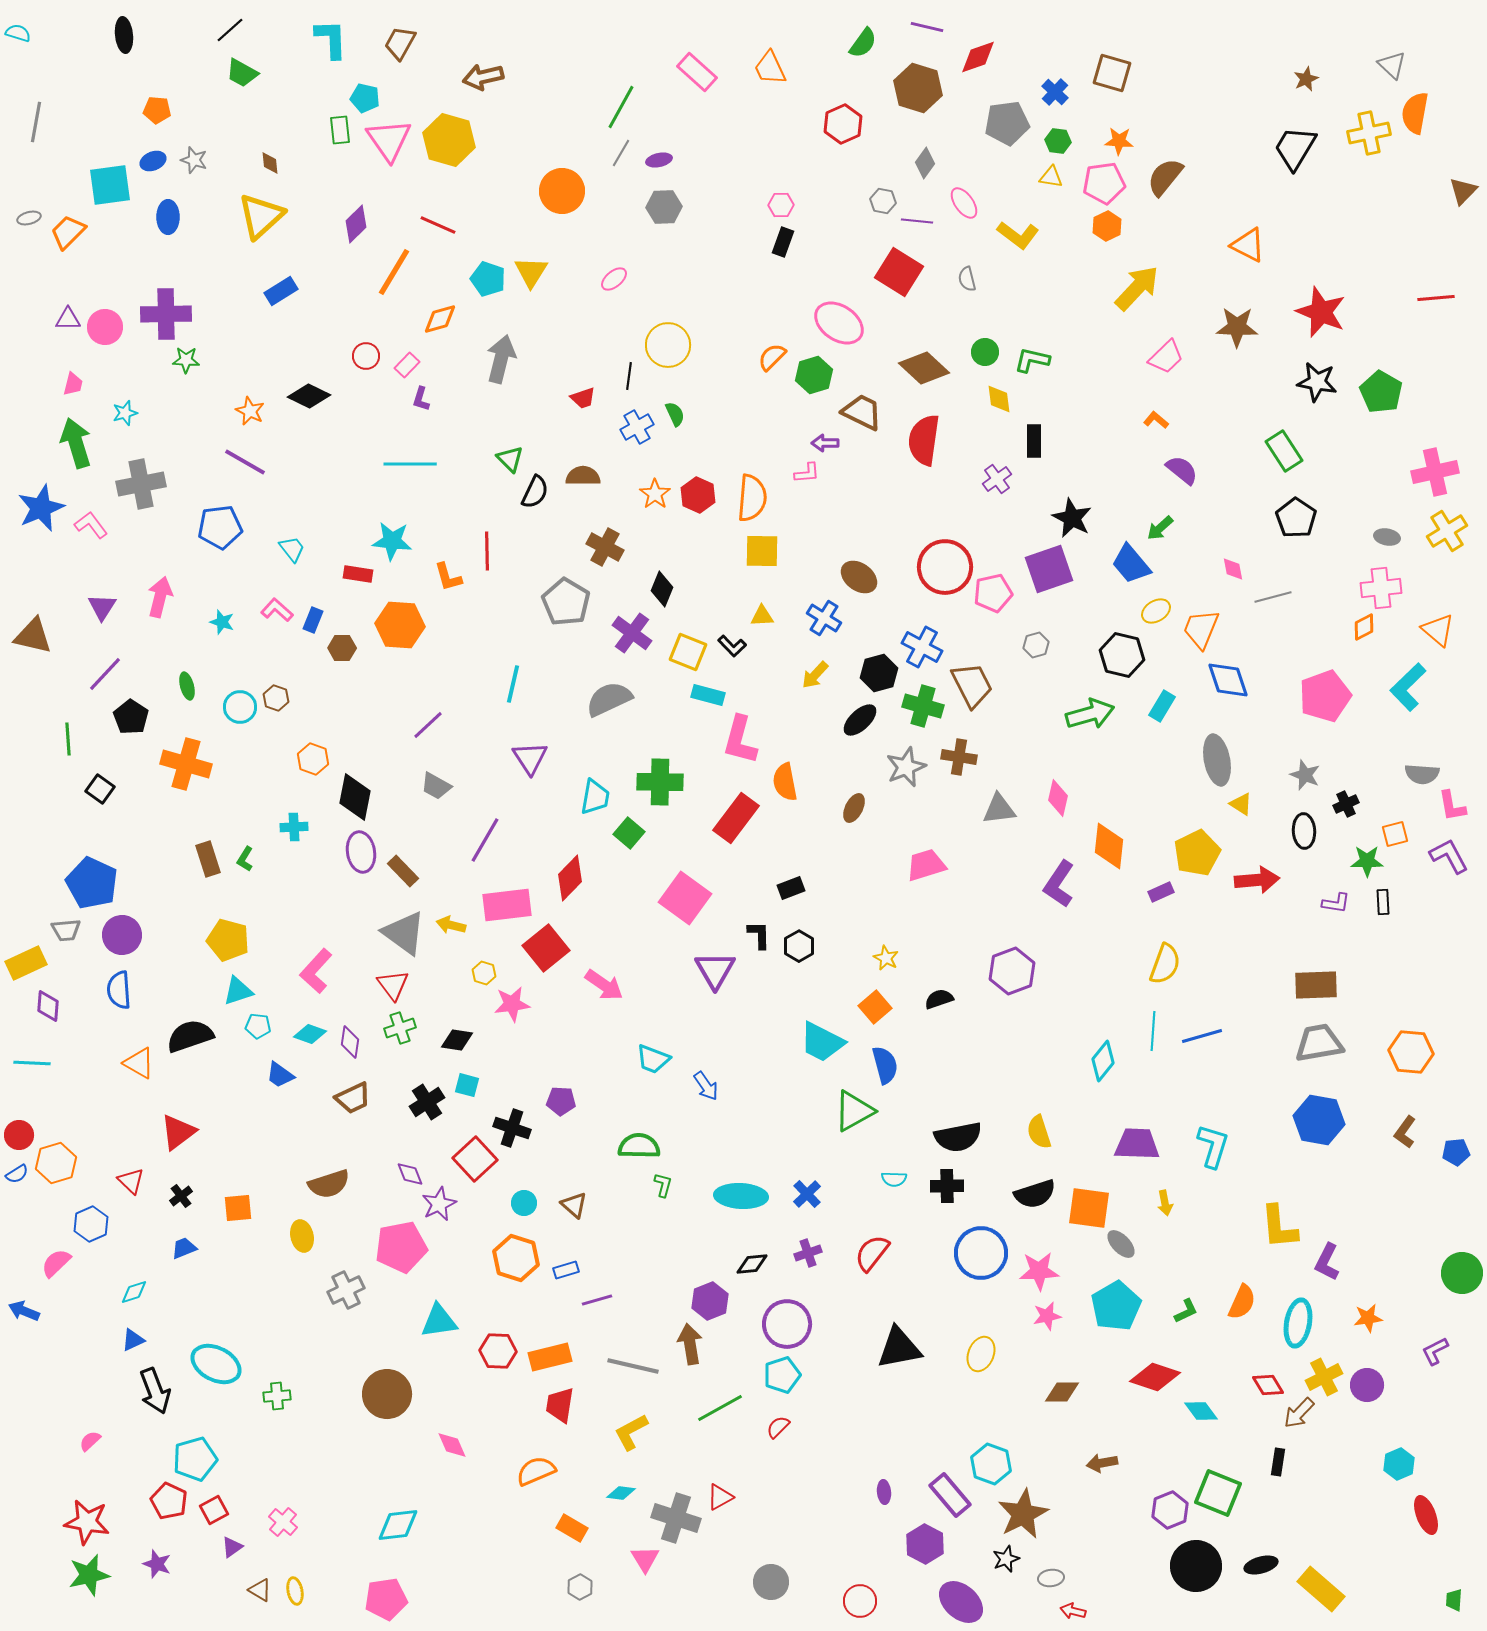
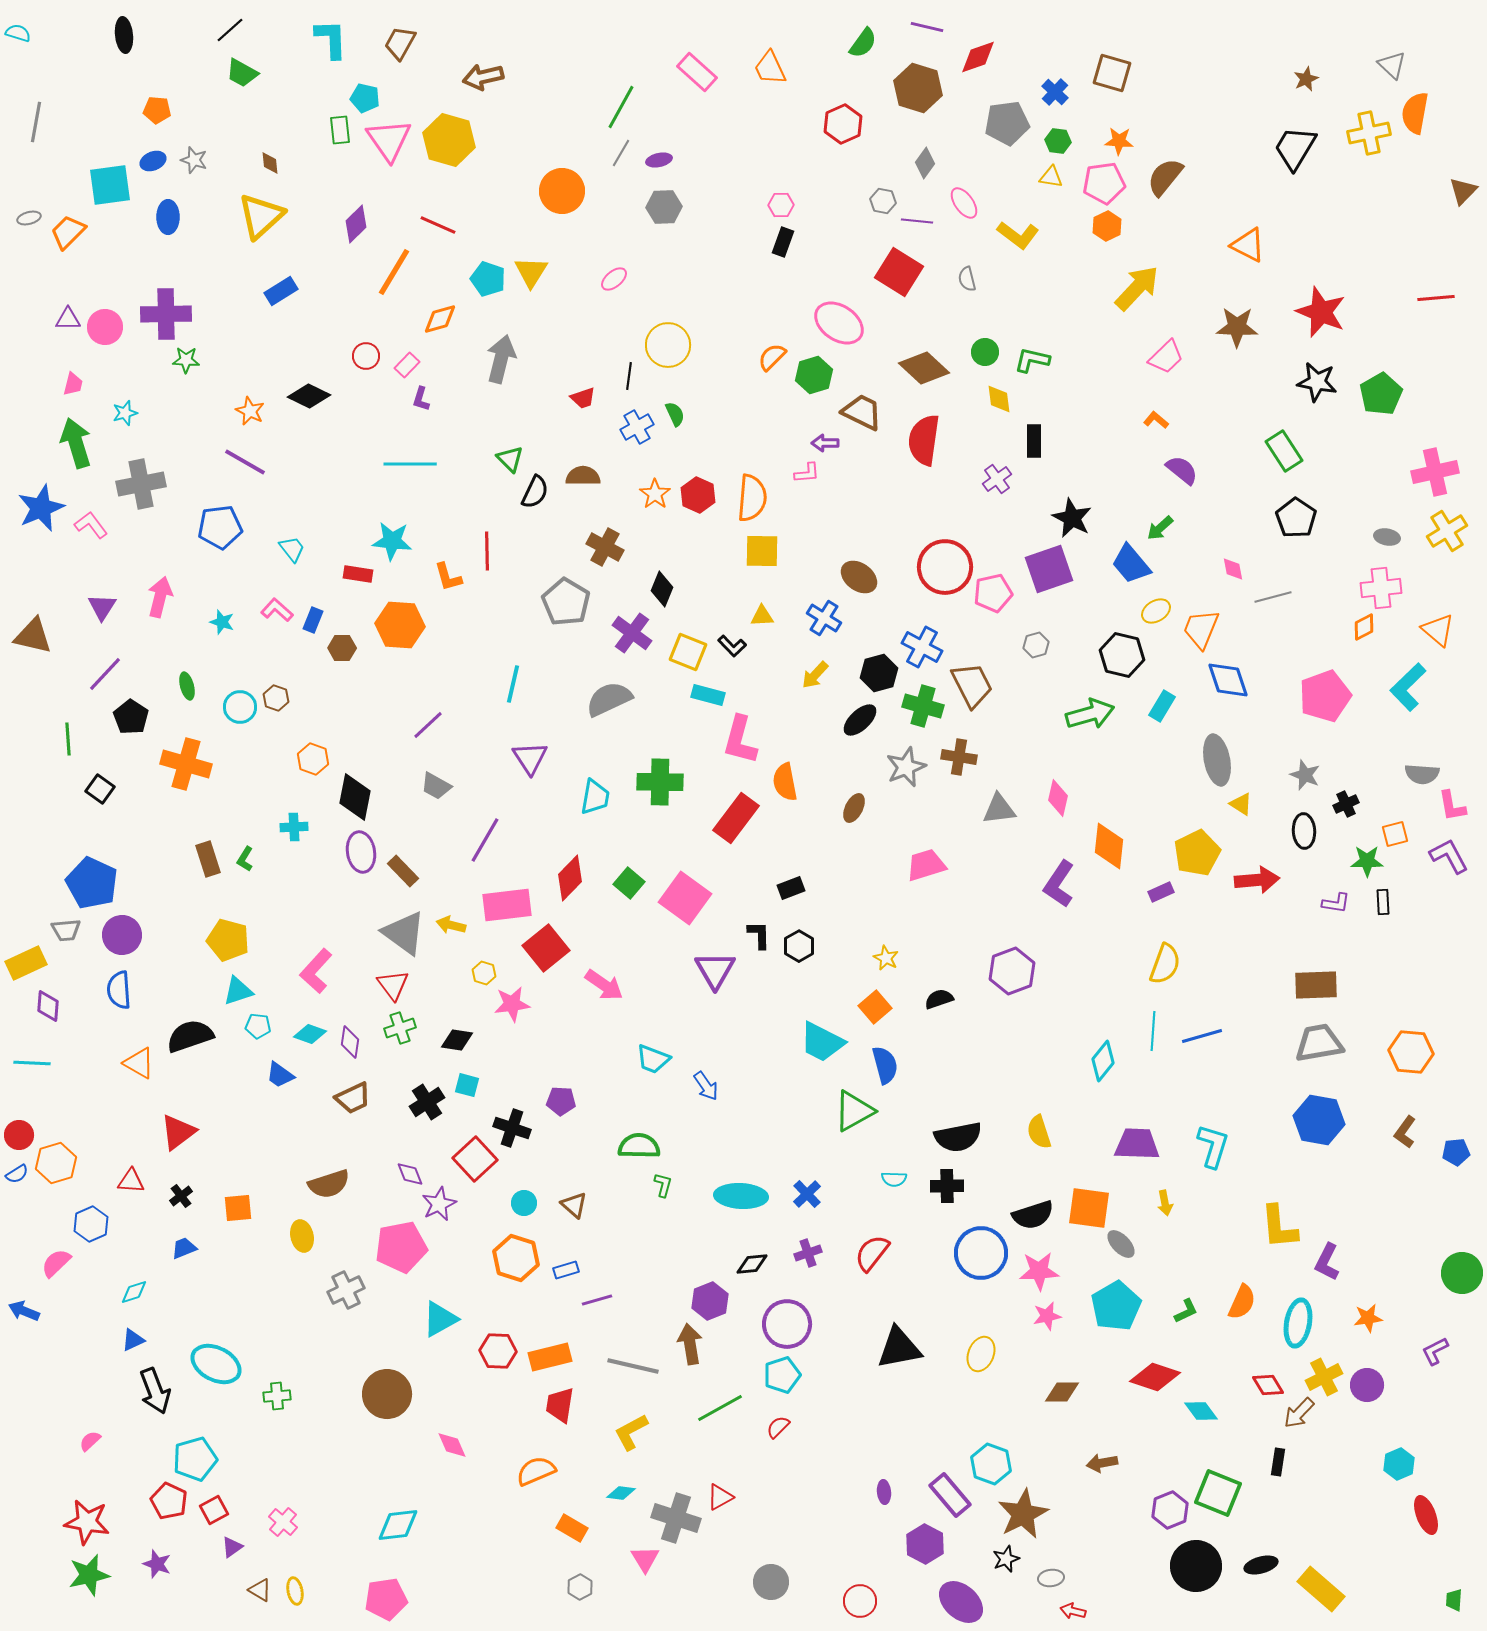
green pentagon at (1381, 392): moved 2 px down; rotated 12 degrees clockwise
green square at (629, 833): moved 50 px down
red triangle at (131, 1181): rotated 40 degrees counterclockwise
black semicircle at (1035, 1194): moved 2 px left, 21 px down
cyan triangle at (439, 1321): moved 1 px right, 2 px up; rotated 21 degrees counterclockwise
